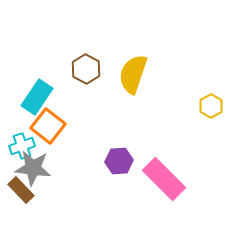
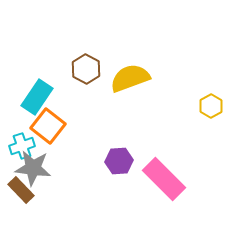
yellow semicircle: moved 3 px left, 4 px down; rotated 51 degrees clockwise
